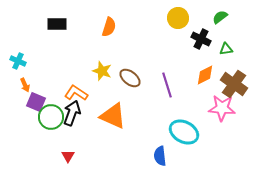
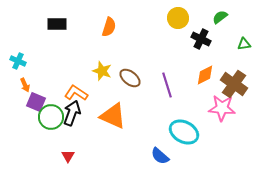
green triangle: moved 18 px right, 5 px up
blue semicircle: rotated 42 degrees counterclockwise
